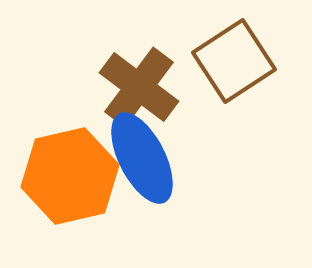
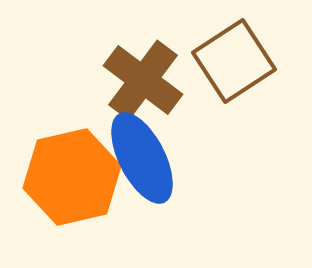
brown cross: moved 4 px right, 7 px up
orange hexagon: moved 2 px right, 1 px down
